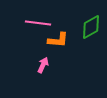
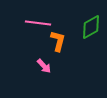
orange L-shape: moved 1 px down; rotated 80 degrees counterclockwise
pink arrow: moved 1 px right, 1 px down; rotated 112 degrees clockwise
